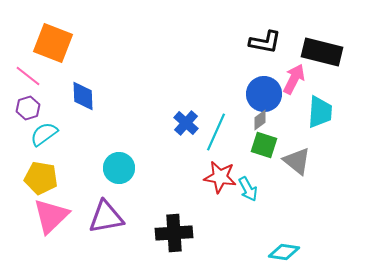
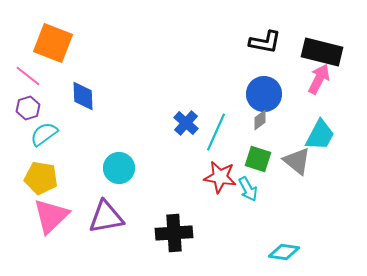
pink arrow: moved 25 px right
cyan trapezoid: moved 23 px down; rotated 24 degrees clockwise
green square: moved 6 px left, 14 px down
